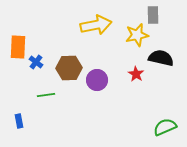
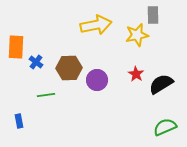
orange rectangle: moved 2 px left
black semicircle: moved 26 px down; rotated 45 degrees counterclockwise
